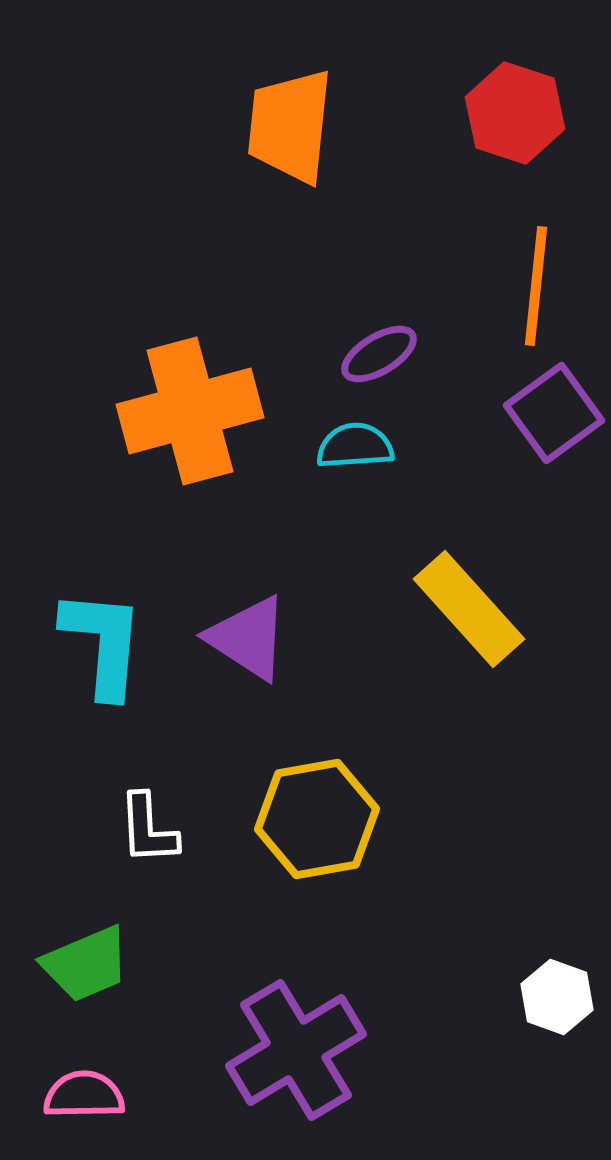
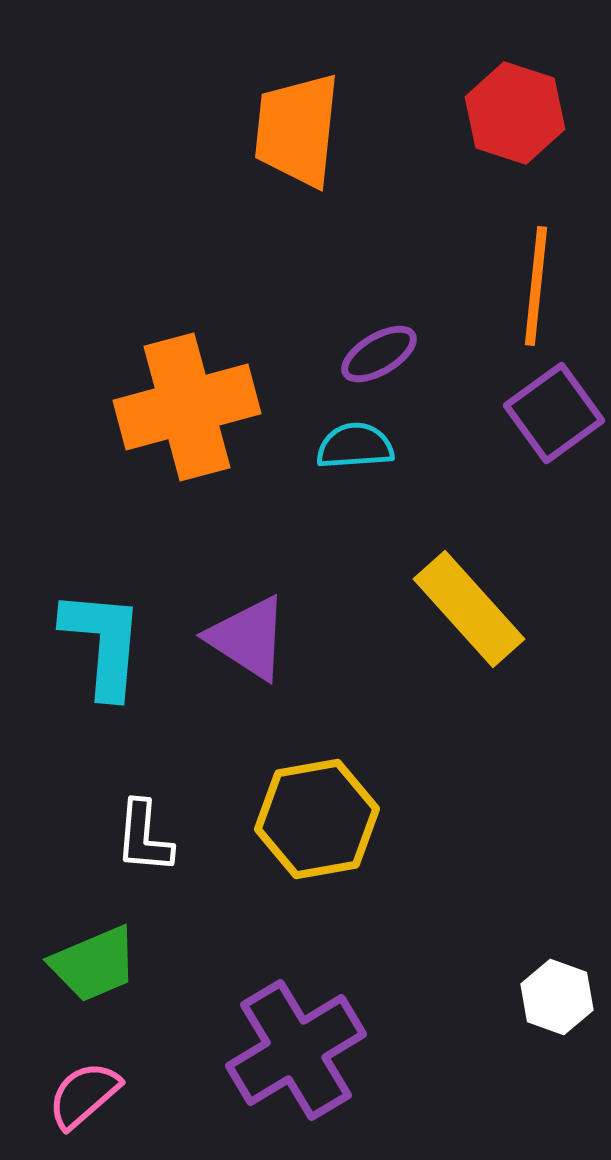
orange trapezoid: moved 7 px right, 4 px down
orange cross: moved 3 px left, 4 px up
white L-shape: moved 4 px left, 8 px down; rotated 8 degrees clockwise
green trapezoid: moved 8 px right
pink semicircle: rotated 40 degrees counterclockwise
